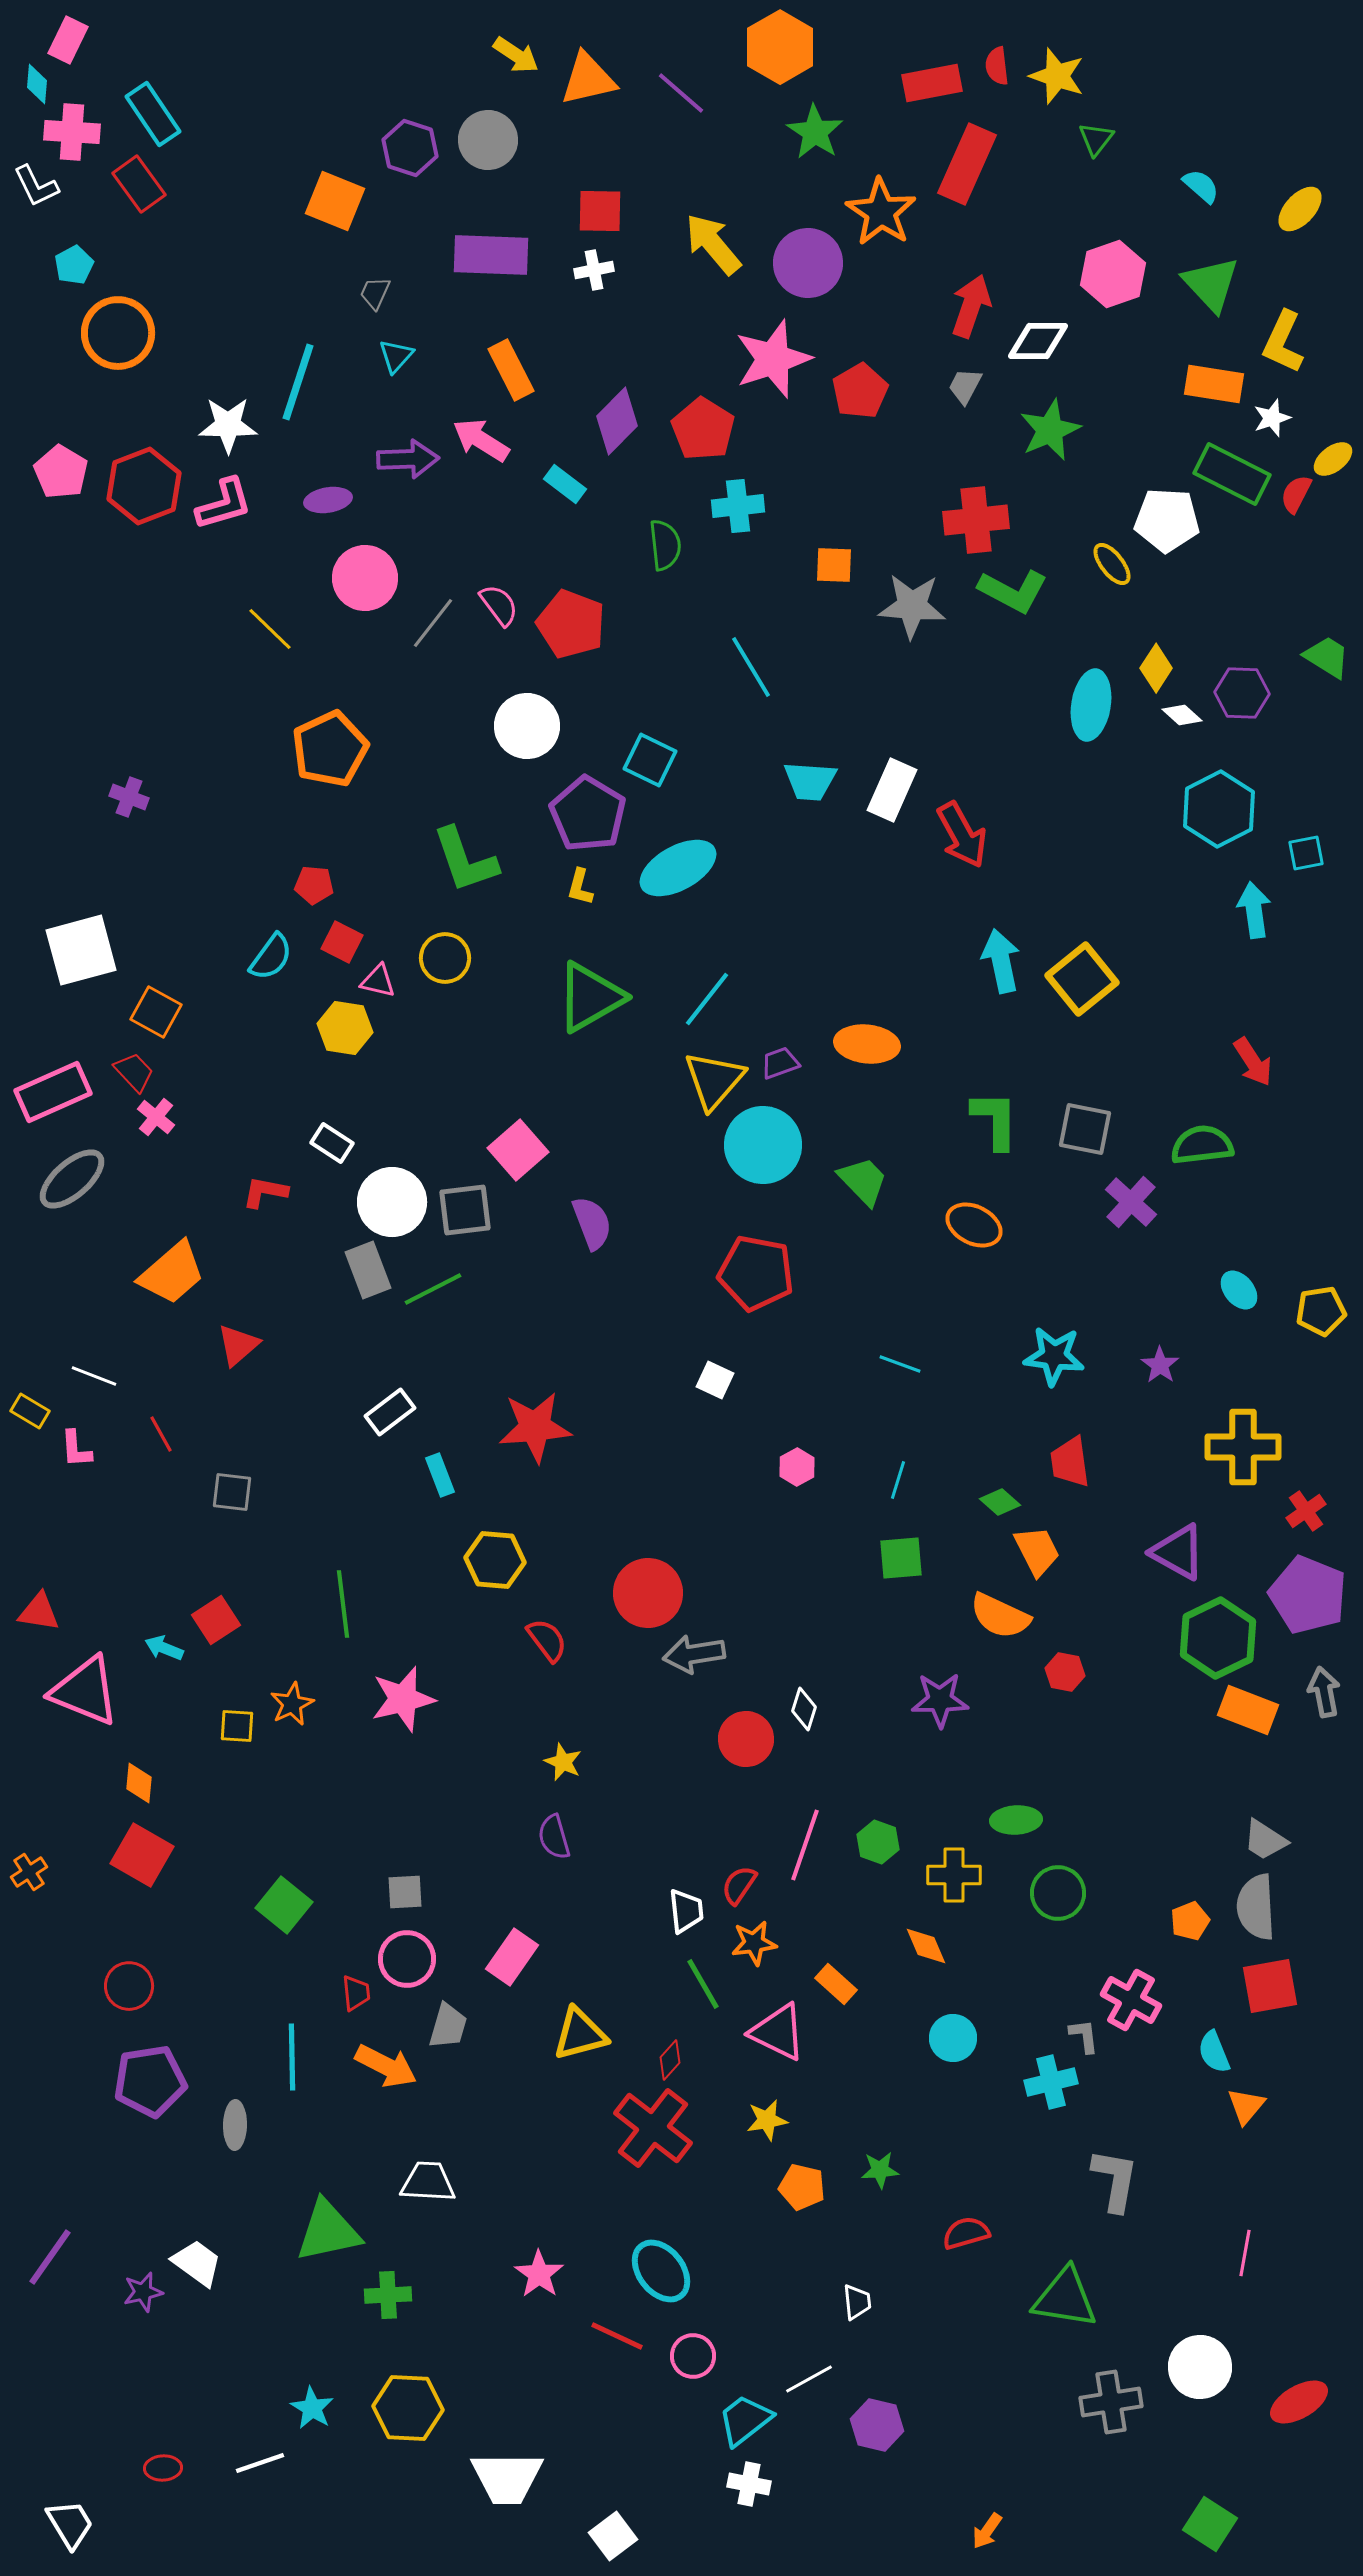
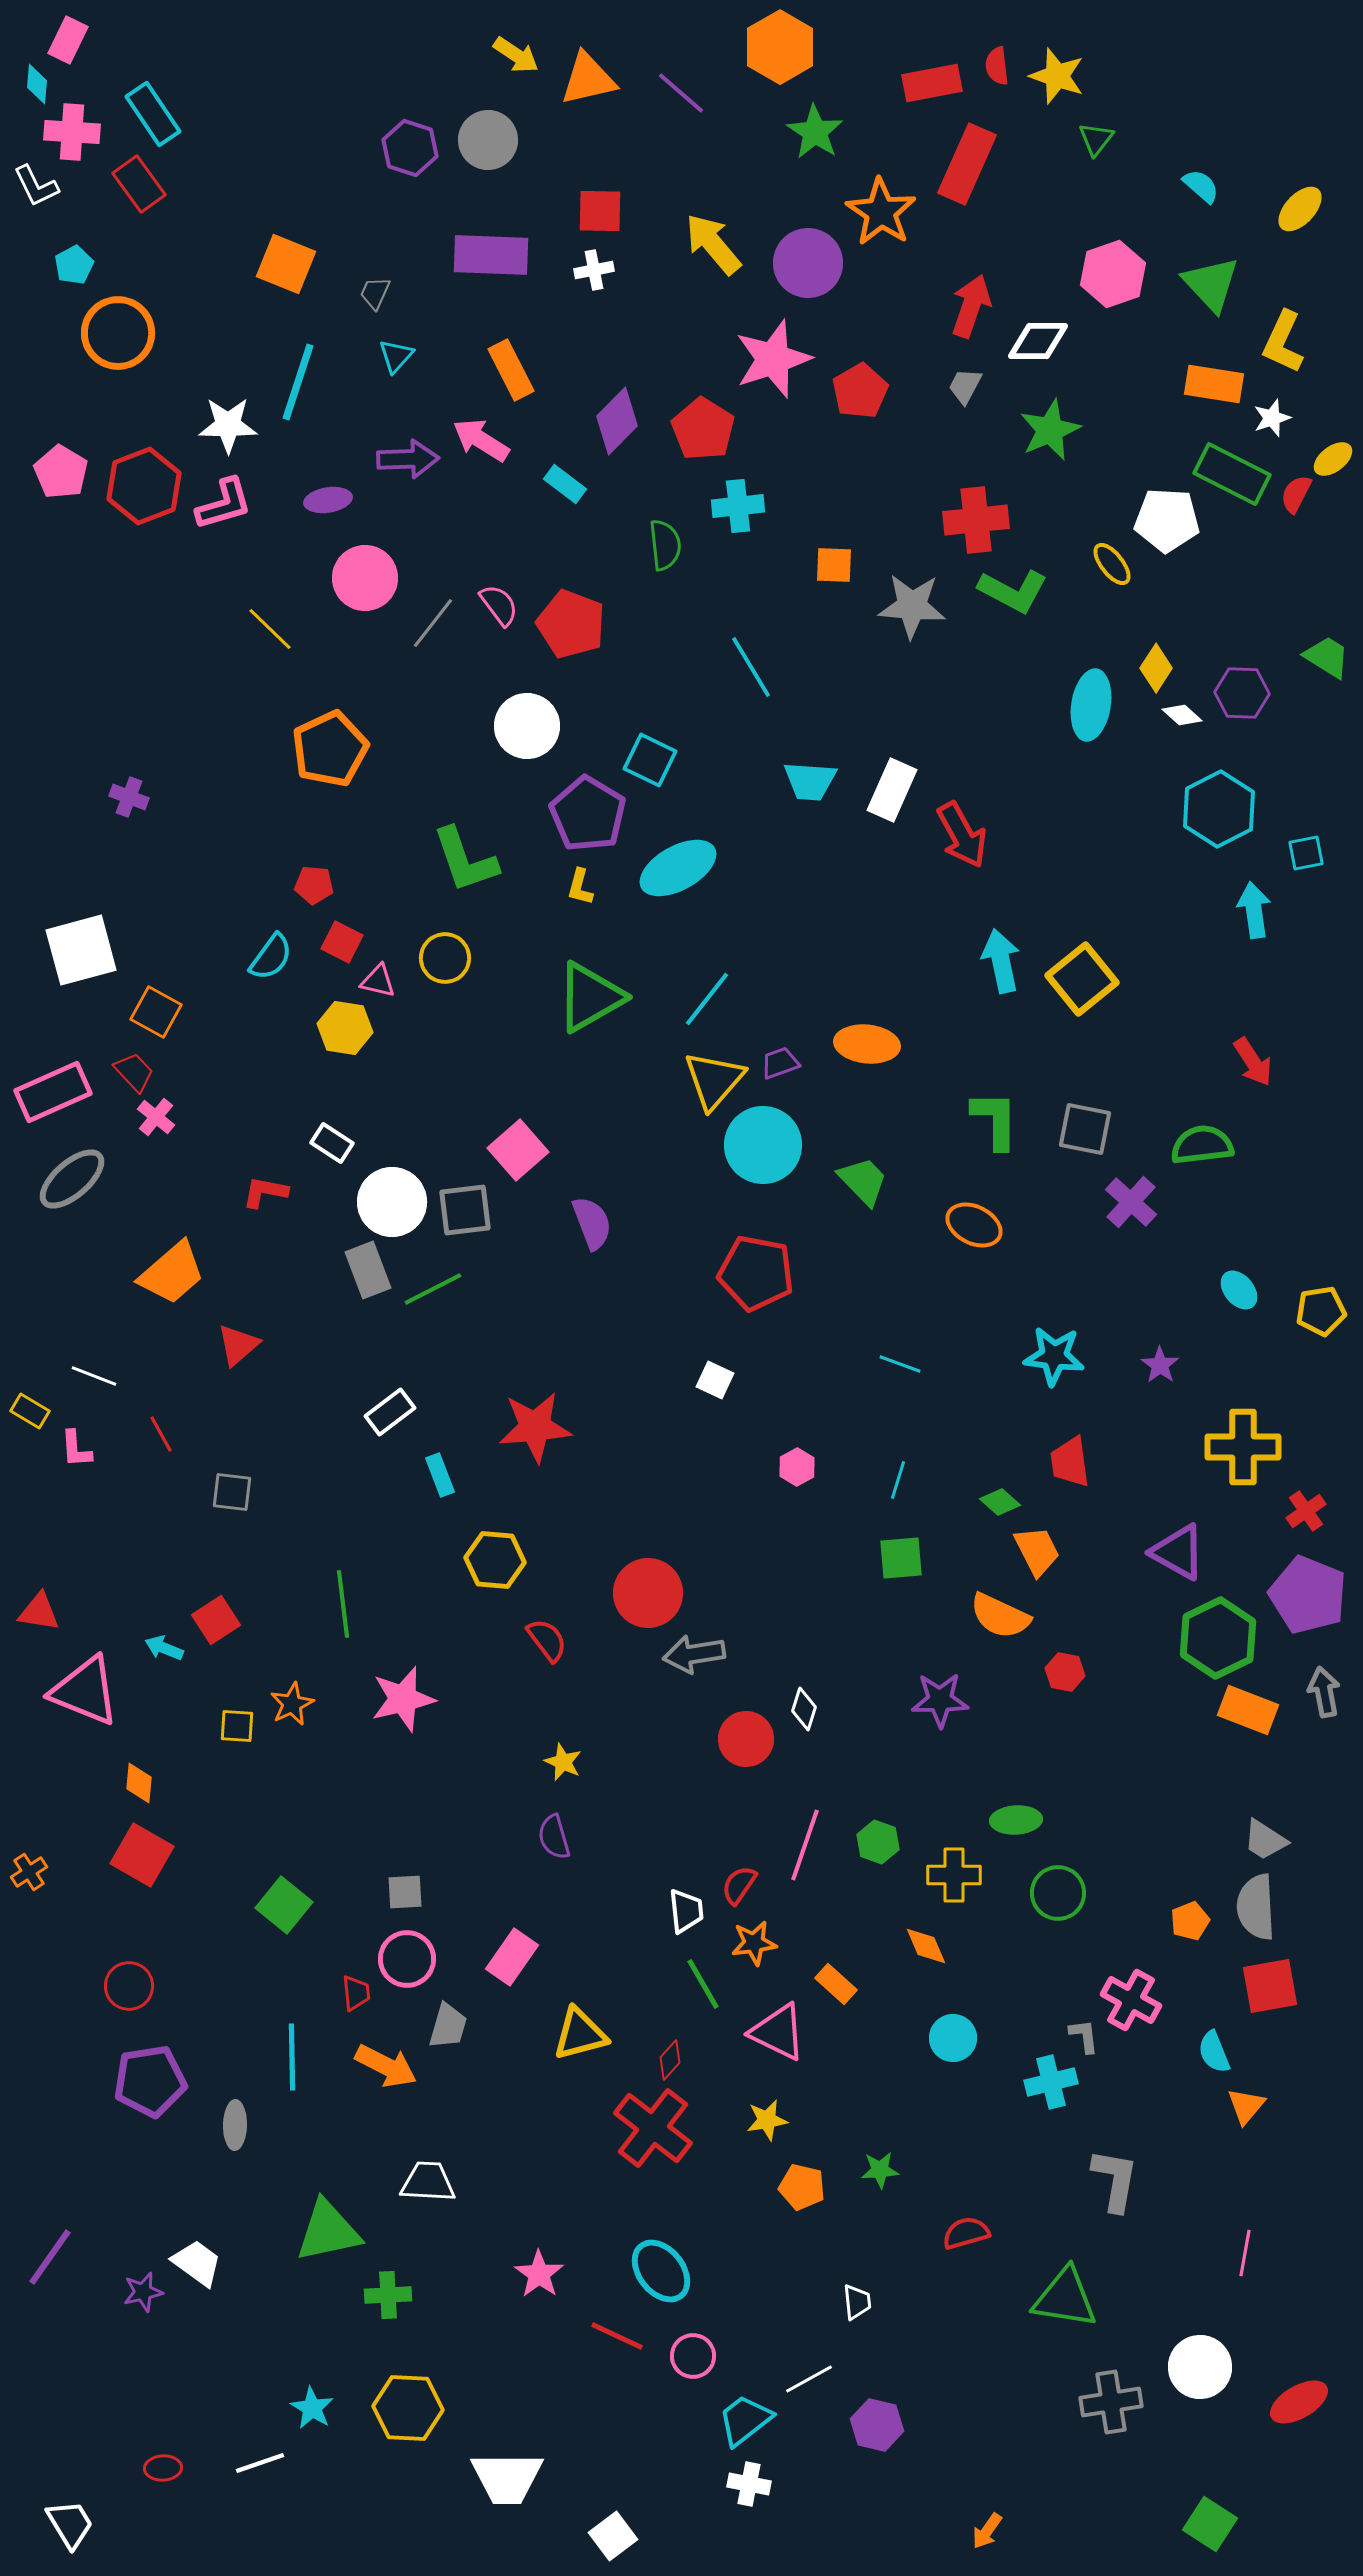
orange square at (335, 201): moved 49 px left, 63 px down
